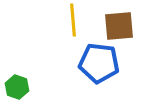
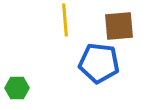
yellow line: moved 8 px left
green hexagon: moved 1 px down; rotated 20 degrees counterclockwise
